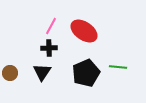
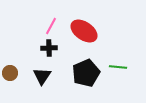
black triangle: moved 4 px down
